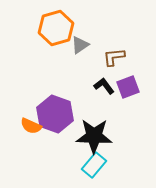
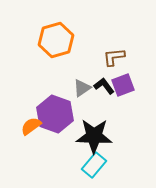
orange hexagon: moved 12 px down
gray triangle: moved 2 px right, 43 px down
purple square: moved 5 px left, 2 px up
orange semicircle: rotated 120 degrees clockwise
